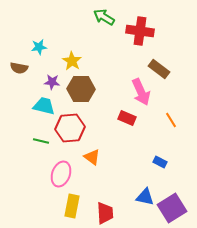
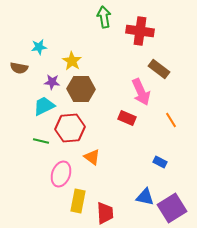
green arrow: rotated 50 degrees clockwise
cyan trapezoid: rotated 40 degrees counterclockwise
yellow rectangle: moved 6 px right, 5 px up
